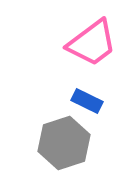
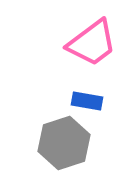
blue rectangle: rotated 16 degrees counterclockwise
